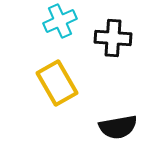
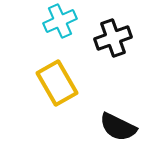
black cross: rotated 24 degrees counterclockwise
black semicircle: rotated 36 degrees clockwise
